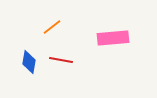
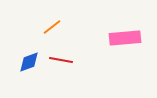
pink rectangle: moved 12 px right
blue diamond: rotated 60 degrees clockwise
